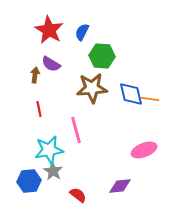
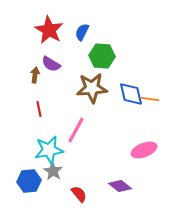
pink line: rotated 44 degrees clockwise
purple diamond: rotated 45 degrees clockwise
red semicircle: moved 1 px right, 1 px up; rotated 12 degrees clockwise
